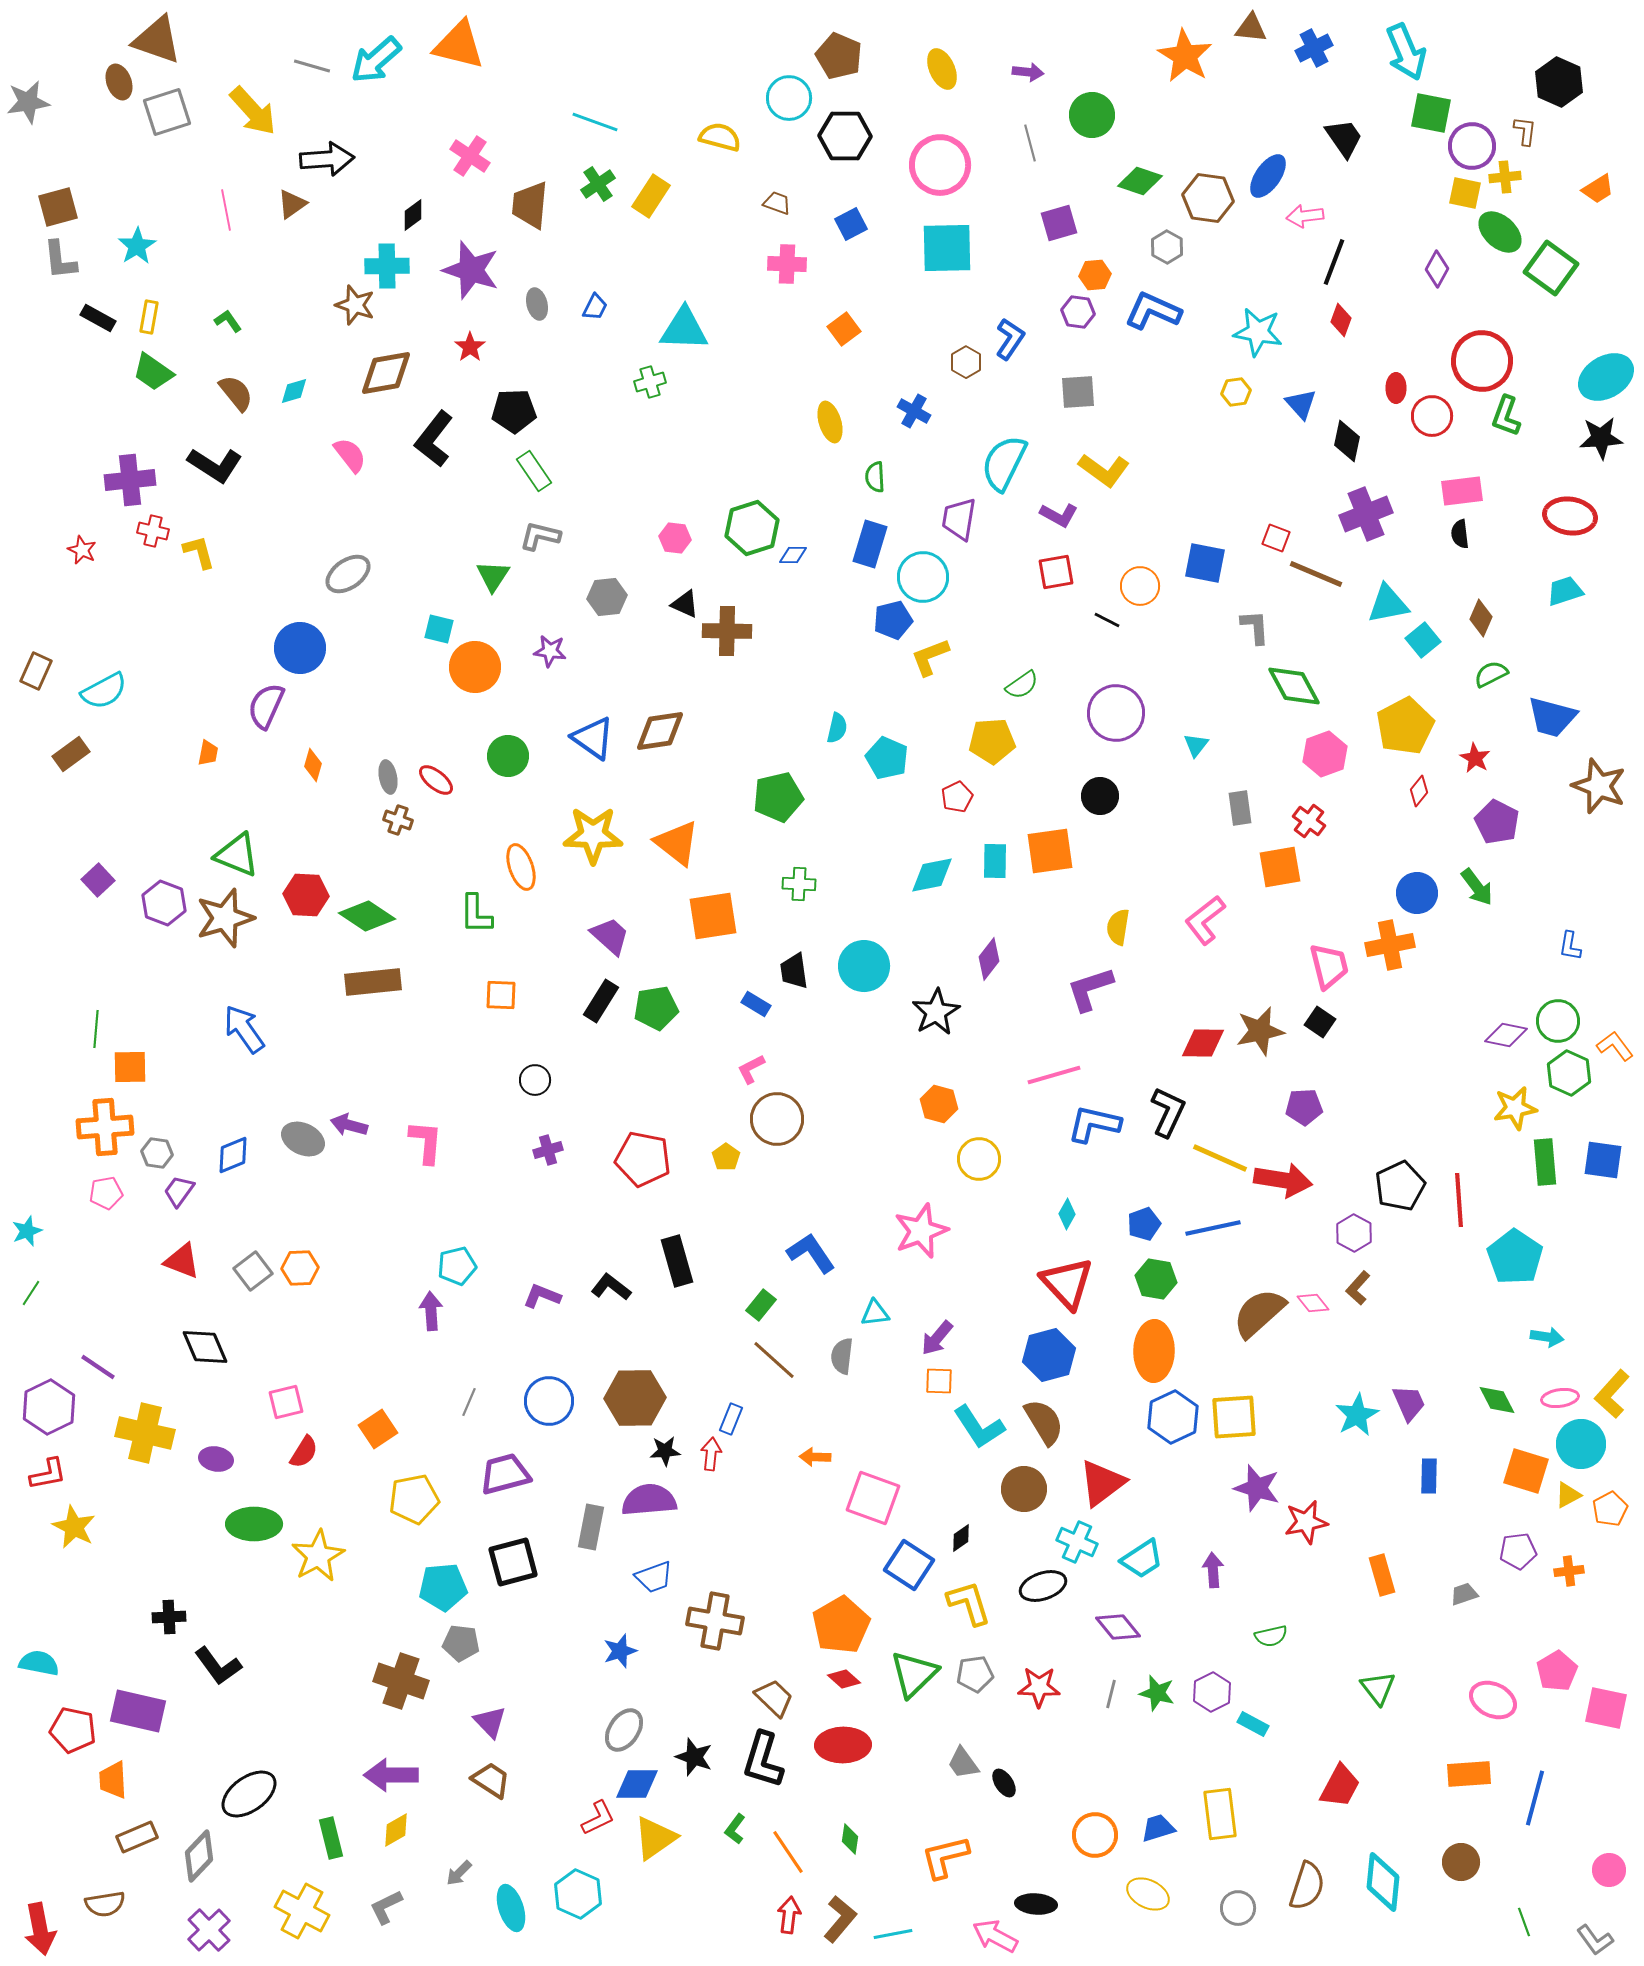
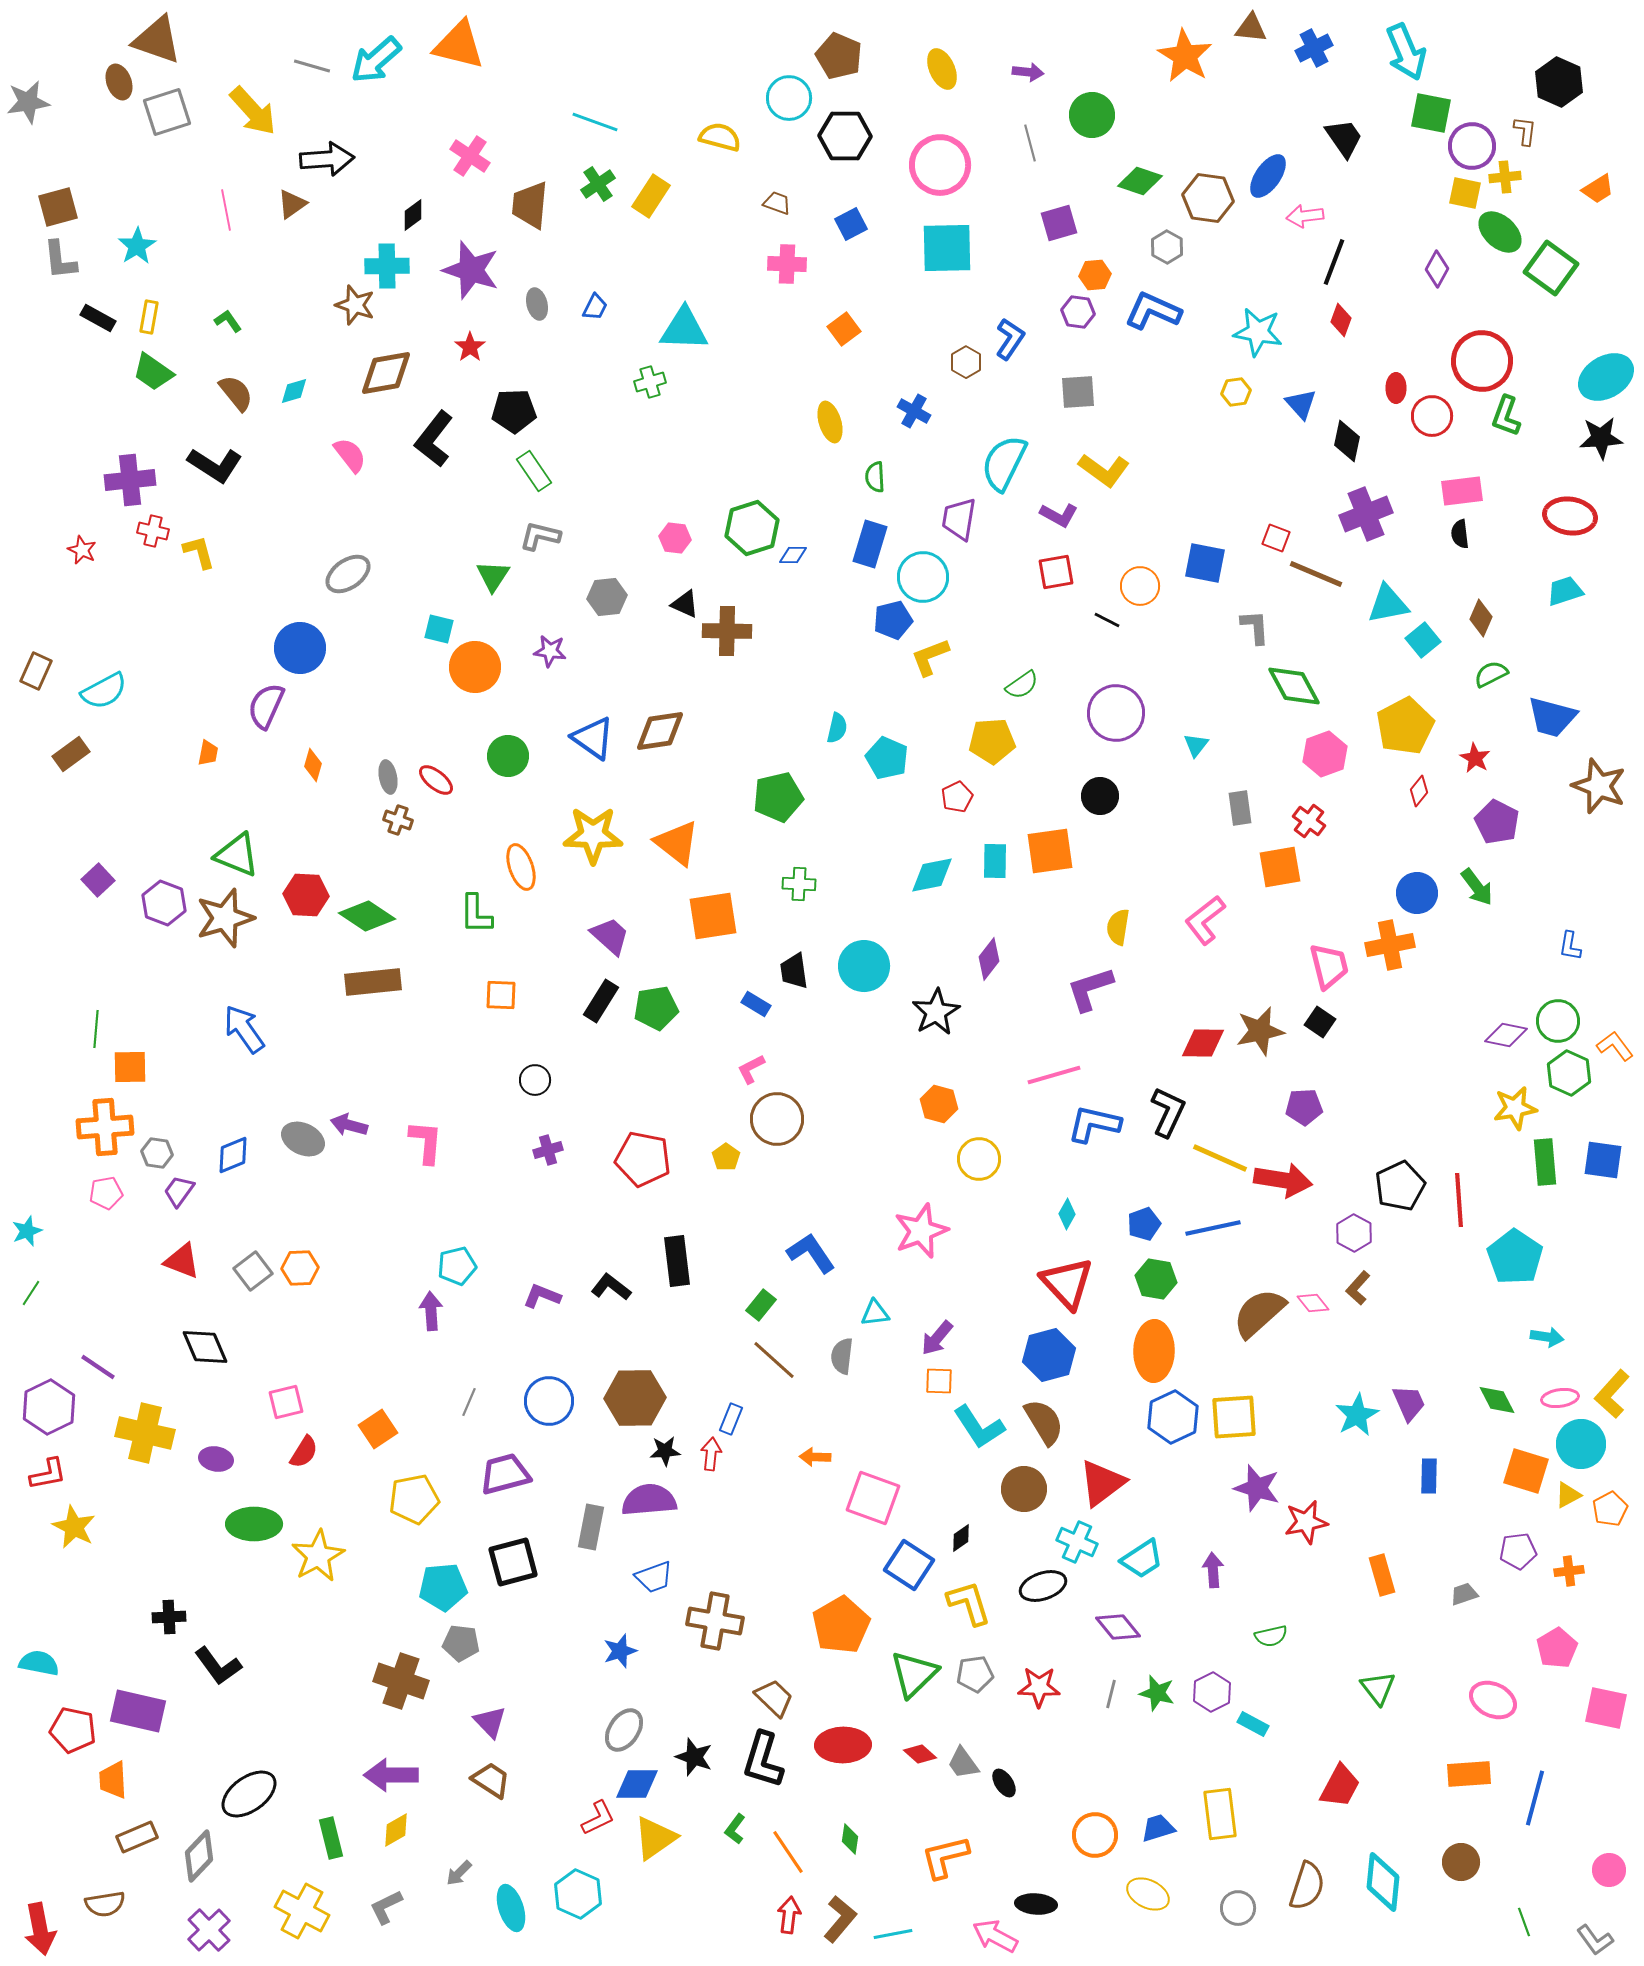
black rectangle at (677, 1261): rotated 9 degrees clockwise
pink pentagon at (1557, 1671): moved 23 px up
red diamond at (844, 1679): moved 76 px right, 75 px down
